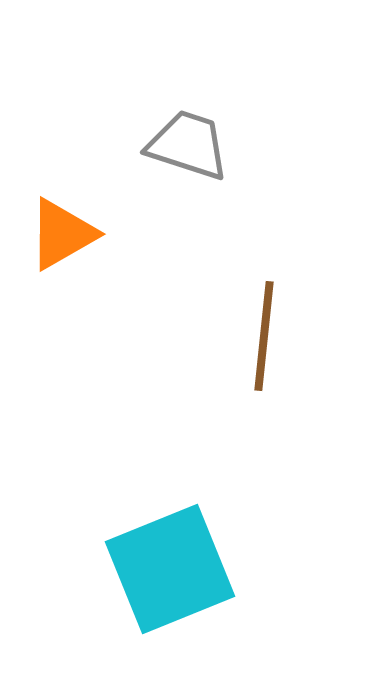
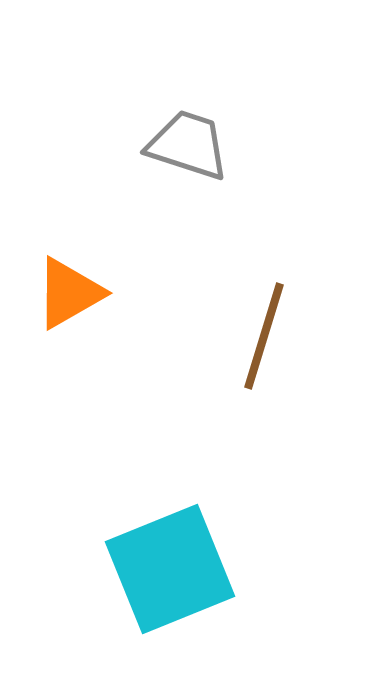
orange triangle: moved 7 px right, 59 px down
brown line: rotated 11 degrees clockwise
